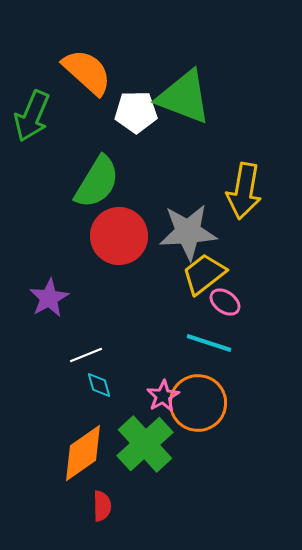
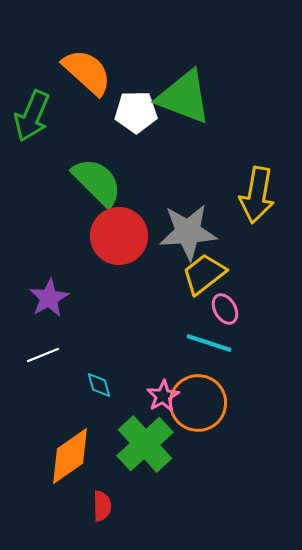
green semicircle: rotated 76 degrees counterclockwise
yellow arrow: moved 13 px right, 4 px down
pink ellipse: moved 7 px down; rotated 24 degrees clockwise
white line: moved 43 px left
orange diamond: moved 13 px left, 3 px down
